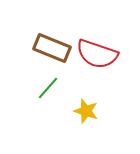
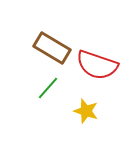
brown rectangle: rotated 9 degrees clockwise
red semicircle: moved 11 px down
